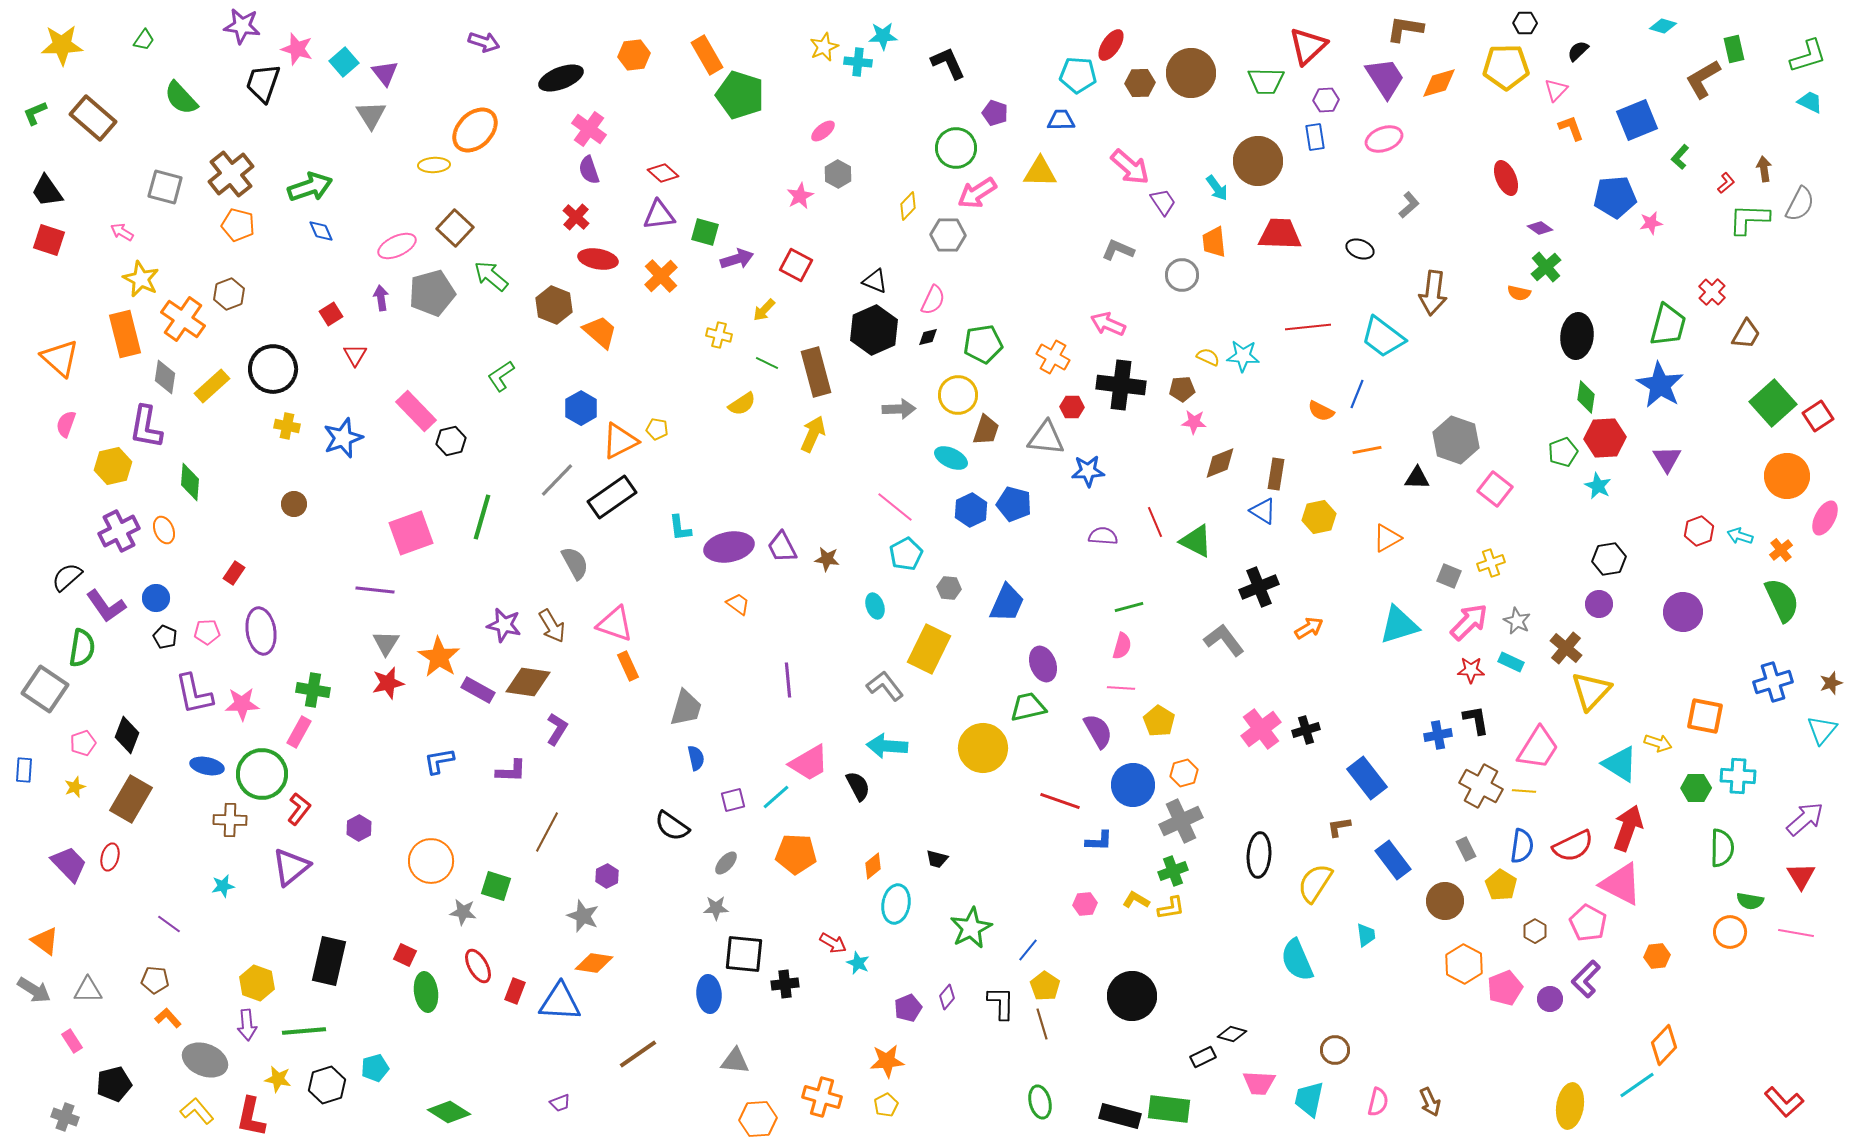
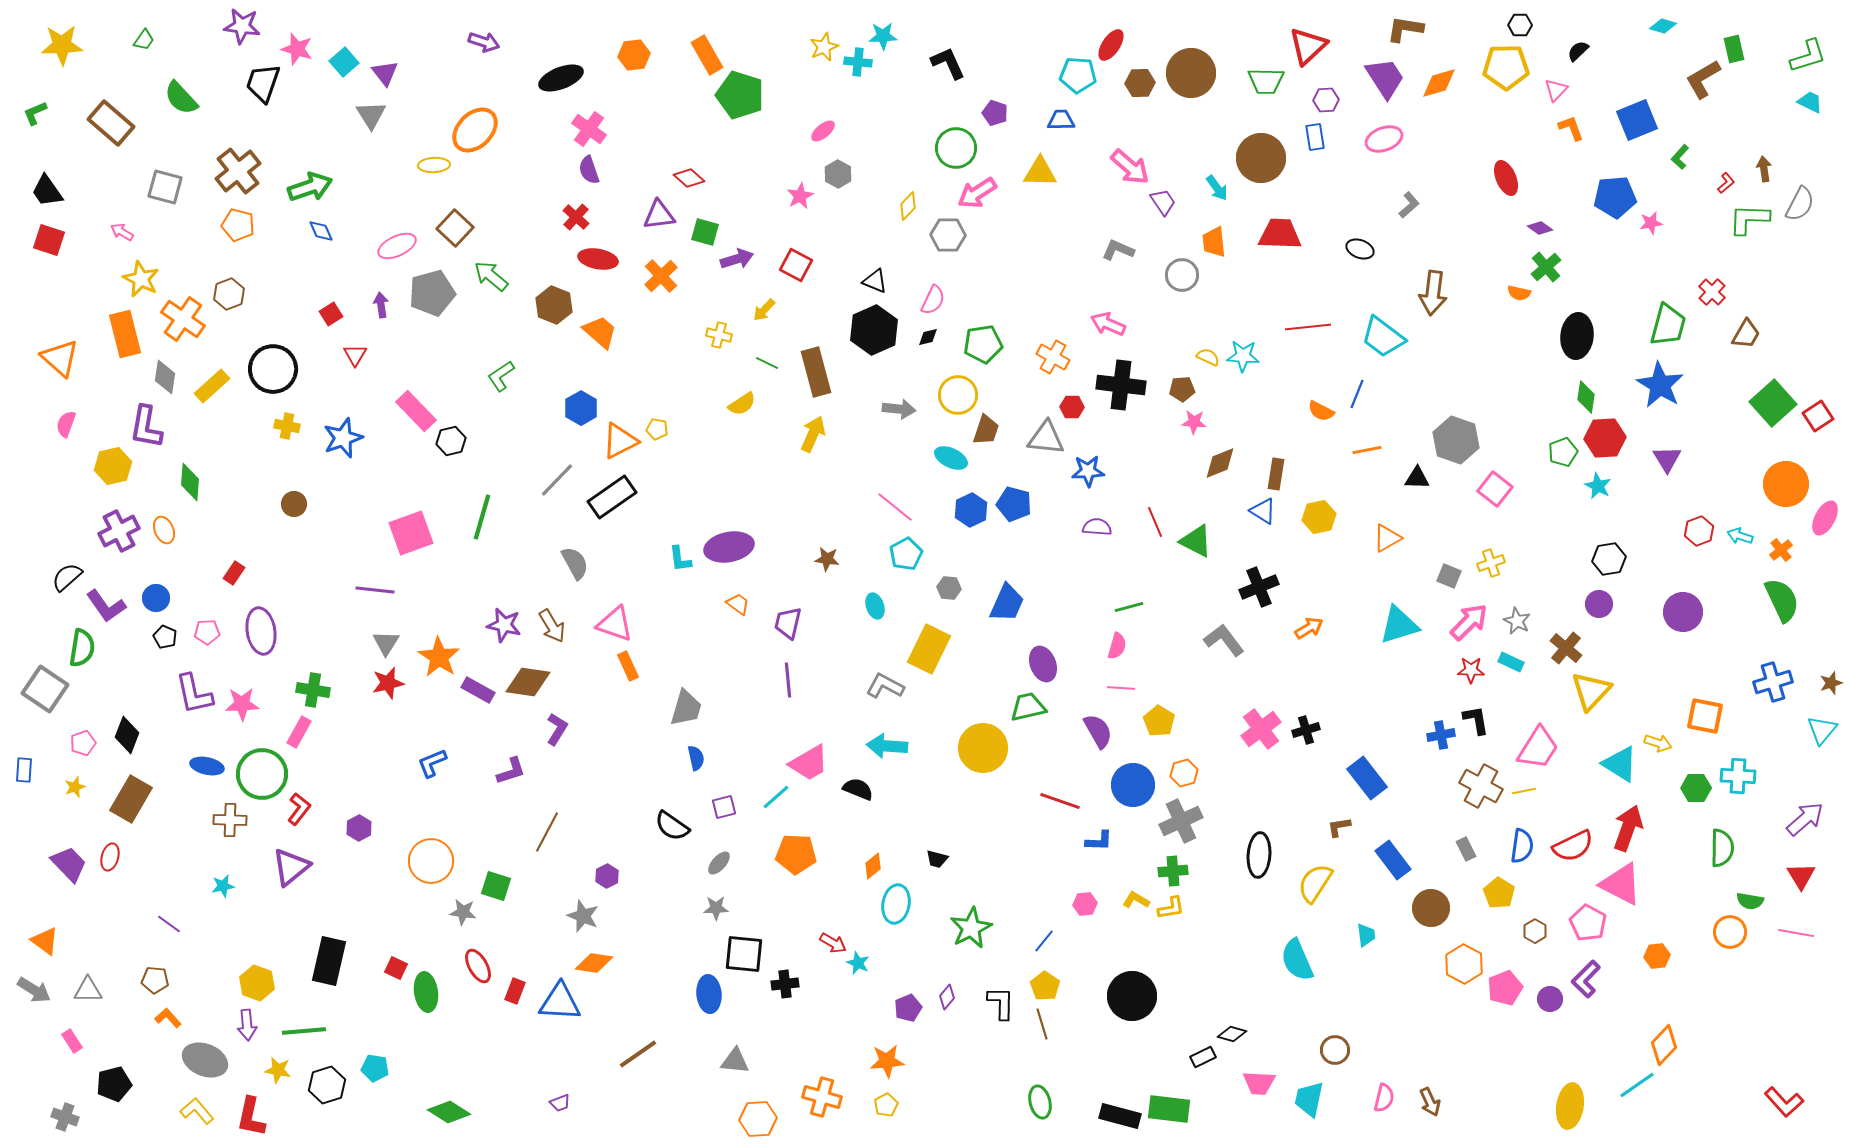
black hexagon at (1525, 23): moved 5 px left, 2 px down
brown rectangle at (93, 118): moved 18 px right, 5 px down
brown circle at (1258, 161): moved 3 px right, 3 px up
red diamond at (663, 173): moved 26 px right, 5 px down
brown cross at (231, 174): moved 7 px right, 3 px up
purple arrow at (381, 298): moved 7 px down
gray arrow at (899, 409): rotated 8 degrees clockwise
orange circle at (1787, 476): moved 1 px left, 8 px down
cyan L-shape at (680, 528): moved 31 px down
purple semicircle at (1103, 536): moved 6 px left, 9 px up
purple trapezoid at (782, 547): moved 6 px right, 76 px down; rotated 40 degrees clockwise
pink semicircle at (1122, 646): moved 5 px left
gray L-shape at (885, 686): rotated 24 degrees counterclockwise
blue cross at (1438, 735): moved 3 px right
blue L-shape at (439, 761): moved 7 px left, 2 px down; rotated 12 degrees counterclockwise
purple L-shape at (511, 771): rotated 20 degrees counterclockwise
black semicircle at (858, 786): moved 3 px down; rotated 40 degrees counterclockwise
yellow line at (1524, 791): rotated 15 degrees counterclockwise
purple square at (733, 800): moved 9 px left, 7 px down
gray ellipse at (726, 863): moved 7 px left
green cross at (1173, 871): rotated 16 degrees clockwise
yellow pentagon at (1501, 885): moved 2 px left, 8 px down
brown circle at (1445, 901): moved 14 px left, 7 px down
blue line at (1028, 950): moved 16 px right, 9 px up
red square at (405, 955): moved 9 px left, 13 px down
cyan pentagon at (375, 1068): rotated 24 degrees clockwise
yellow star at (278, 1079): moved 9 px up
pink semicircle at (1378, 1102): moved 6 px right, 4 px up
